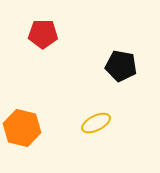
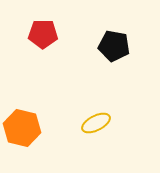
black pentagon: moved 7 px left, 20 px up
